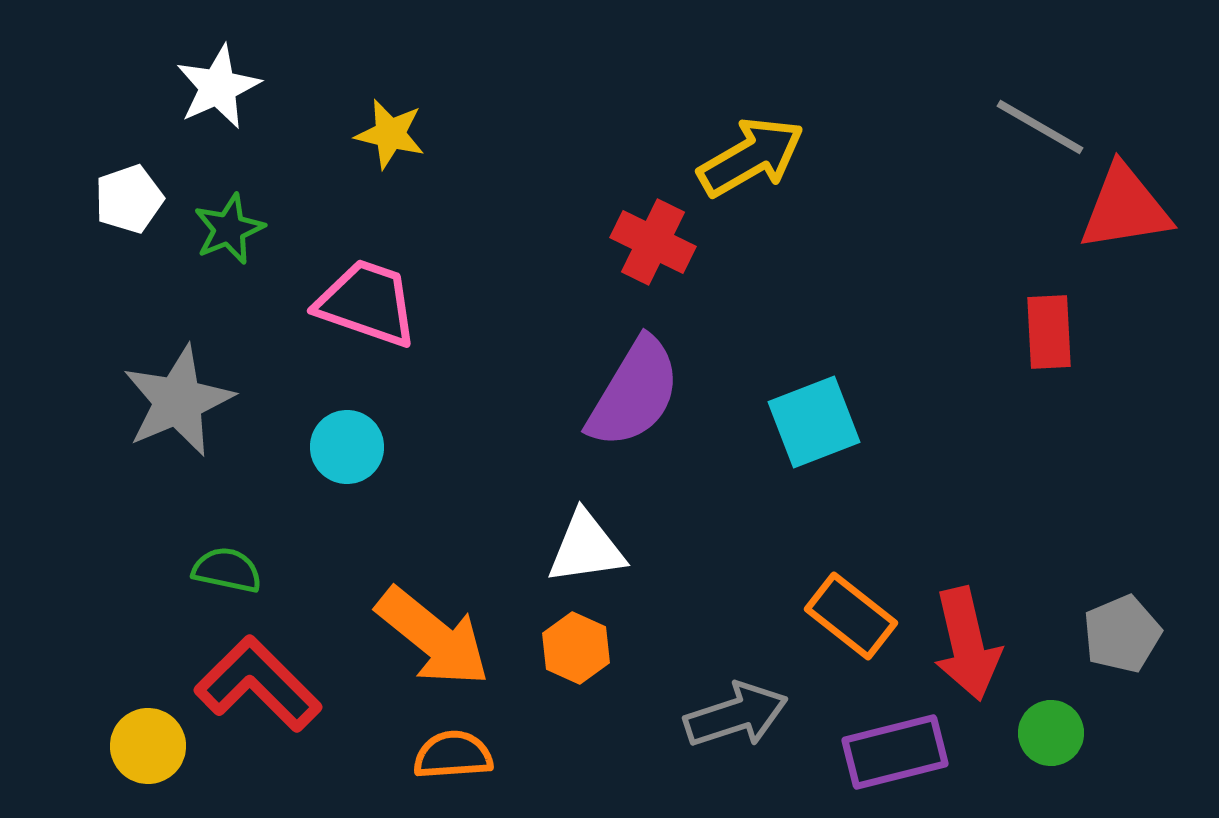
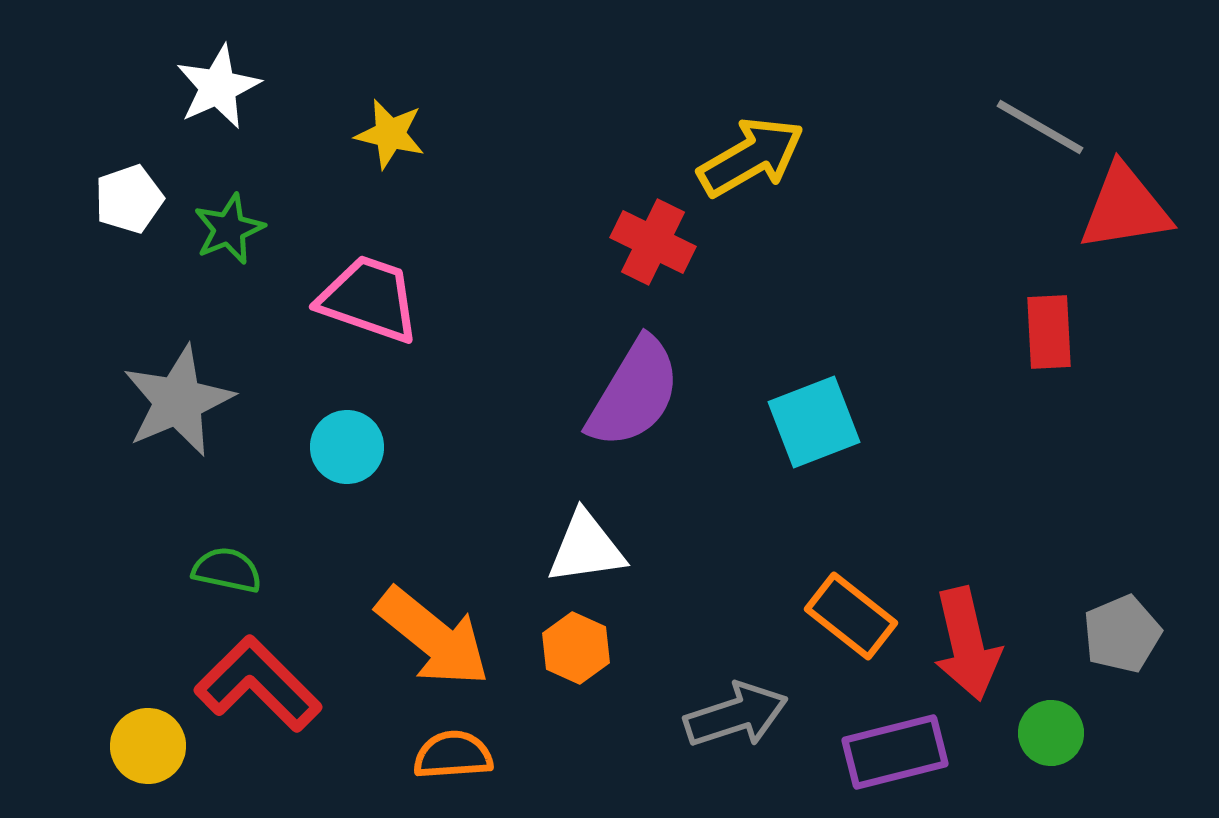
pink trapezoid: moved 2 px right, 4 px up
